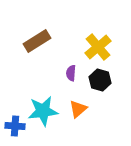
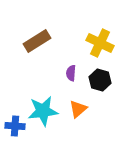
yellow cross: moved 2 px right, 4 px up; rotated 24 degrees counterclockwise
